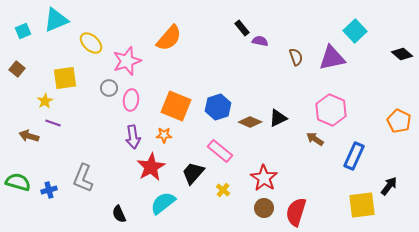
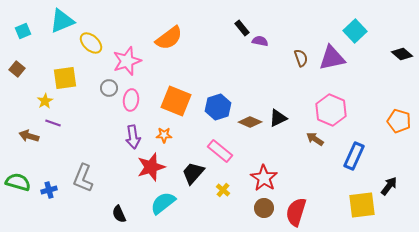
cyan triangle at (56, 20): moved 6 px right, 1 px down
orange semicircle at (169, 38): rotated 12 degrees clockwise
brown semicircle at (296, 57): moved 5 px right, 1 px down
orange square at (176, 106): moved 5 px up
orange pentagon at (399, 121): rotated 10 degrees counterclockwise
red star at (151, 167): rotated 12 degrees clockwise
